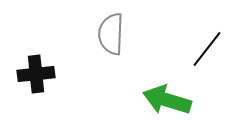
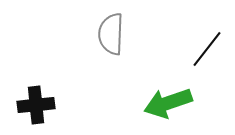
black cross: moved 31 px down
green arrow: moved 1 px right, 3 px down; rotated 36 degrees counterclockwise
